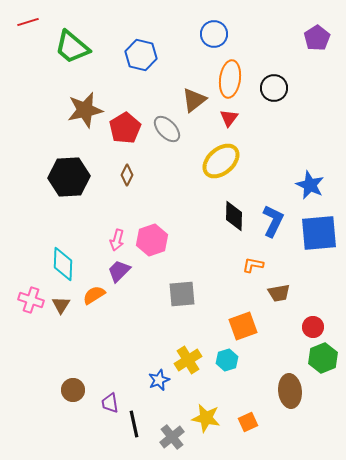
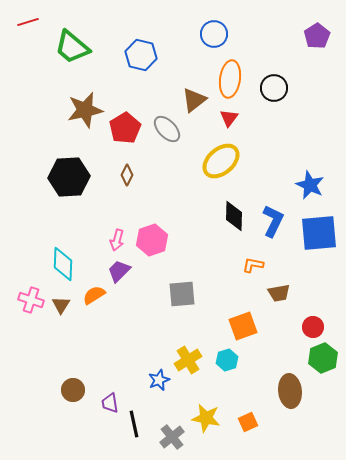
purple pentagon at (317, 38): moved 2 px up
